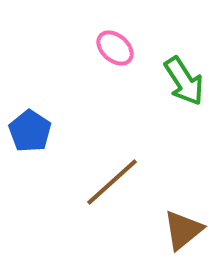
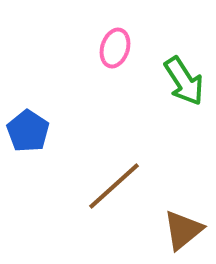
pink ellipse: rotated 66 degrees clockwise
blue pentagon: moved 2 px left
brown line: moved 2 px right, 4 px down
